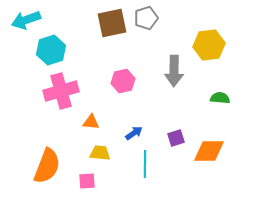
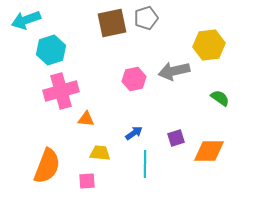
gray arrow: rotated 76 degrees clockwise
pink hexagon: moved 11 px right, 2 px up
green semicircle: rotated 30 degrees clockwise
orange triangle: moved 5 px left, 3 px up
